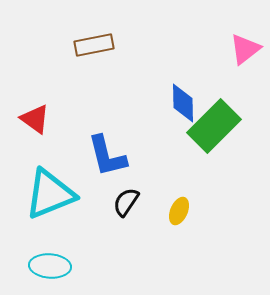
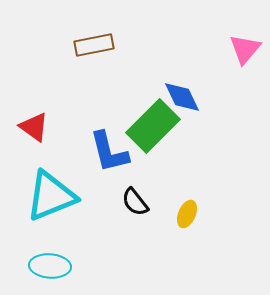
pink triangle: rotated 12 degrees counterclockwise
blue diamond: moved 1 px left, 6 px up; rotated 24 degrees counterclockwise
red triangle: moved 1 px left, 8 px down
green rectangle: moved 61 px left
blue L-shape: moved 2 px right, 4 px up
cyan triangle: moved 1 px right, 2 px down
black semicircle: moved 9 px right; rotated 72 degrees counterclockwise
yellow ellipse: moved 8 px right, 3 px down
